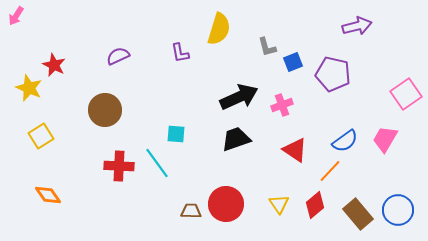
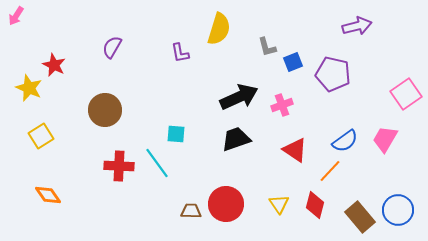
purple semicircle: moved 6 px left, 9 px up; rotated 35 degrees counterclockwise
red diamond: rotated 36 degrees counterclockwise
brown rectangle: moved 2 px right, 3 px down
